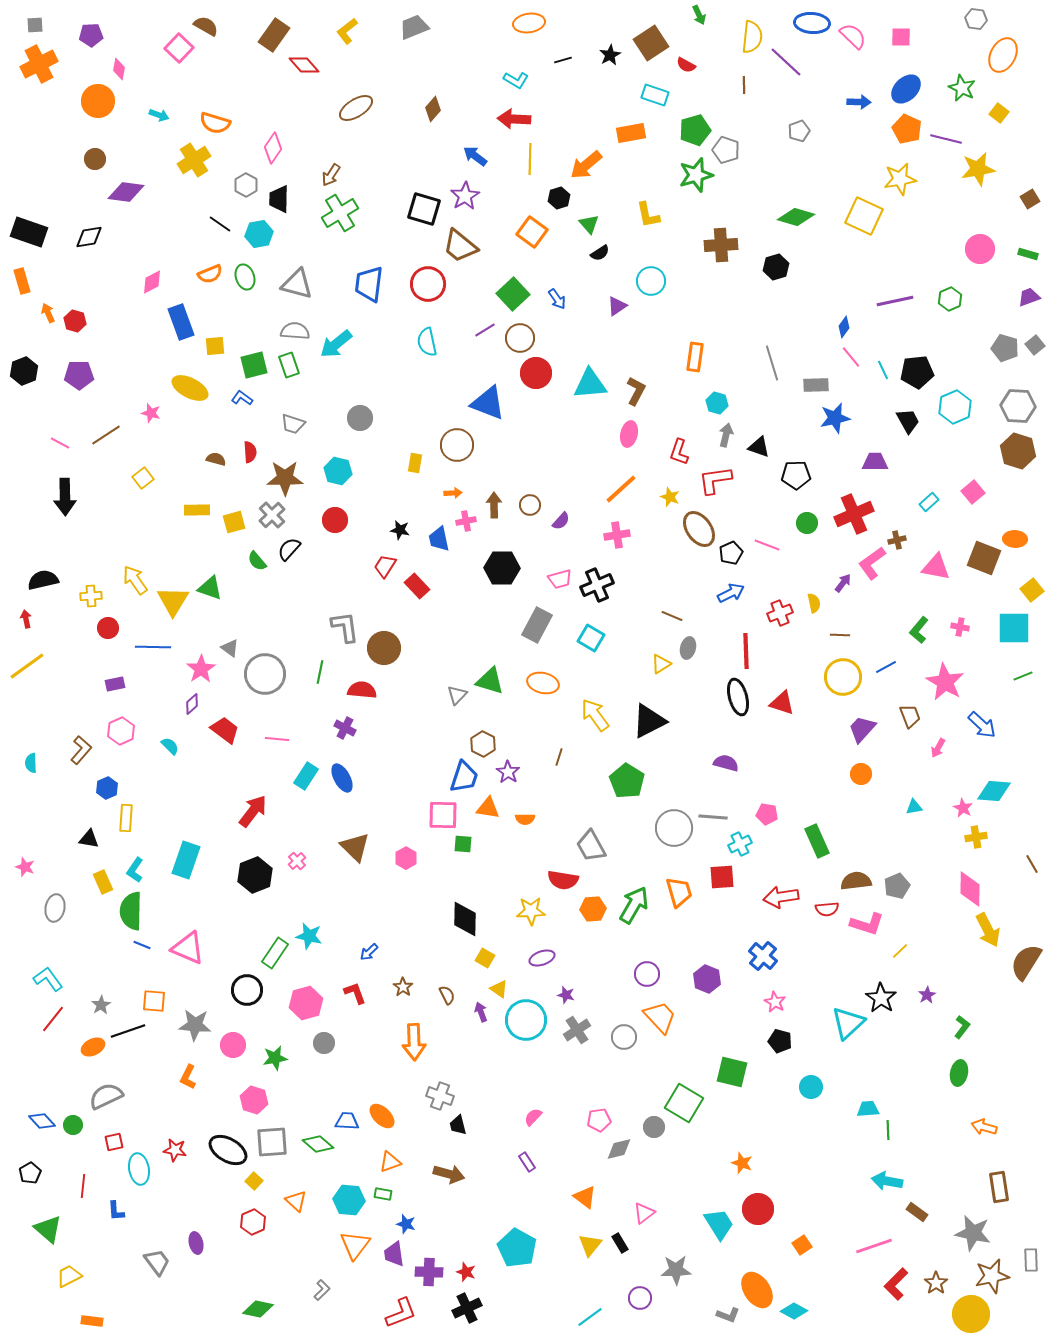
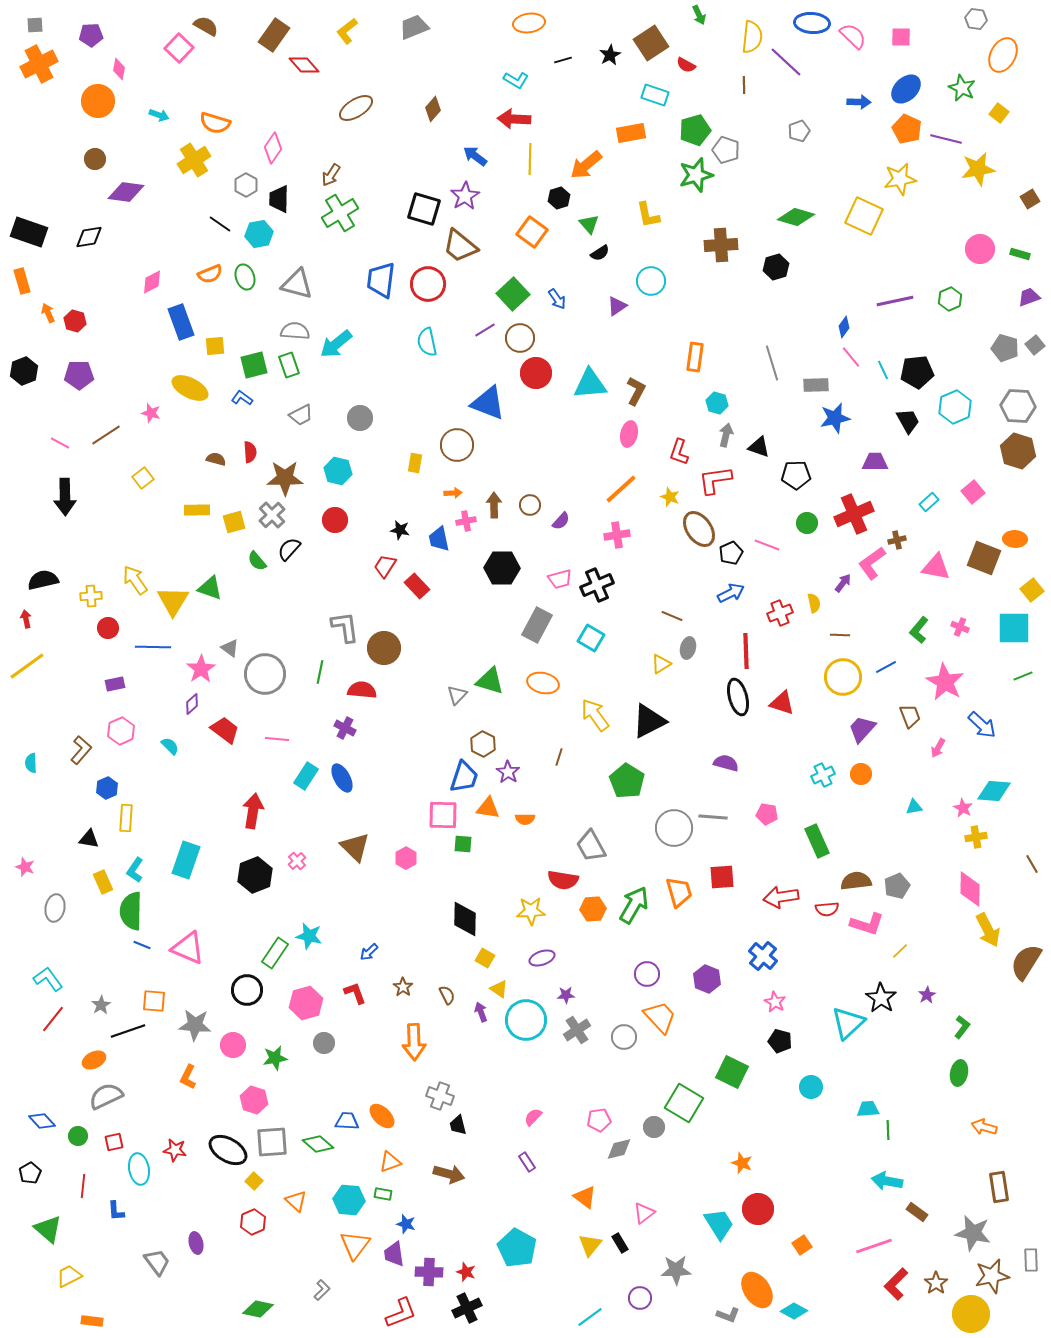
green rectangle at (1028, 254): moved 8 px left
blue trapezoid at (369, 284): moved 12 px right, 4 px up
gray trapezoid at (293, 424): moved 8 px right, 9 px up; rotated 45 degrees counterclockwise
pink cross at (960, 627): rotated 12 degrees clockwise
red arrow at (253, 811): rotated 28 degrees counterclockwise
cyan cross at (740, 844): moved 83 px right, 69 px up
purple star at (566, 995): rotated 18 degrees counterclockwise
orange ellipse at (93, 1047): moved 1 px right, 13 px down
green square at (732, 1072): rotated 12 degrees clockwise
green circle at (73, 1125): moved 5 px right, 11 px down
